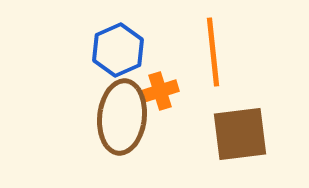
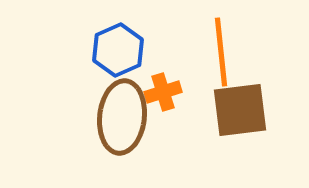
orange line: moved 8 px right
orange cross: moved 3 px right, 1 px down
brown square: moved 24 px up
